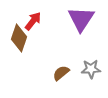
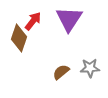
purple triangle: moved 12 px left
gray star: moved 1 px left, 1 px up
brown semicircle: moved 1 px up
